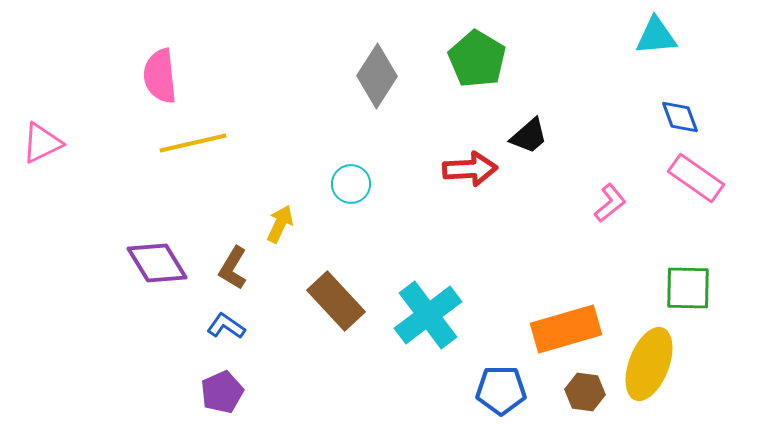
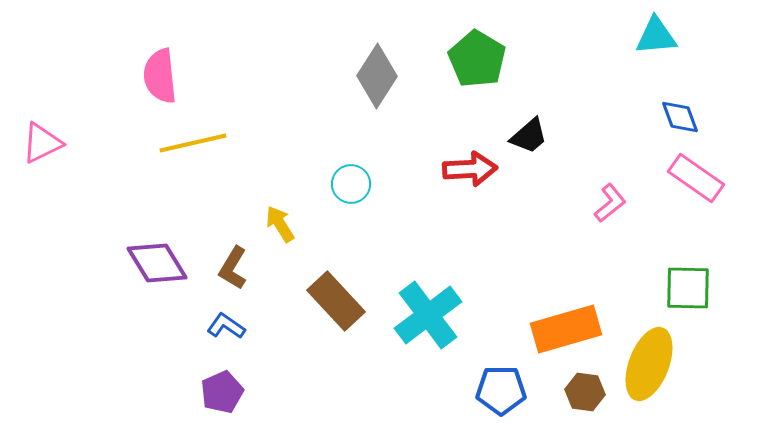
yellow arrow: rotated 57 degrees counterclockwise
